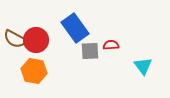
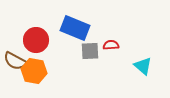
blue rectangle: rotated 32 degrees counterclockwise
brown semicircle: moved 22 px down
cyan triangle: rotated 12 degrees counterclockwise
